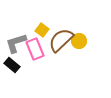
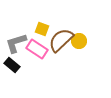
yellow square: moved 1 px up; rotated 16 degrees counterclockwise
pink rectangle: moved 2 px right; rotated 35 degrees counterclockwise
